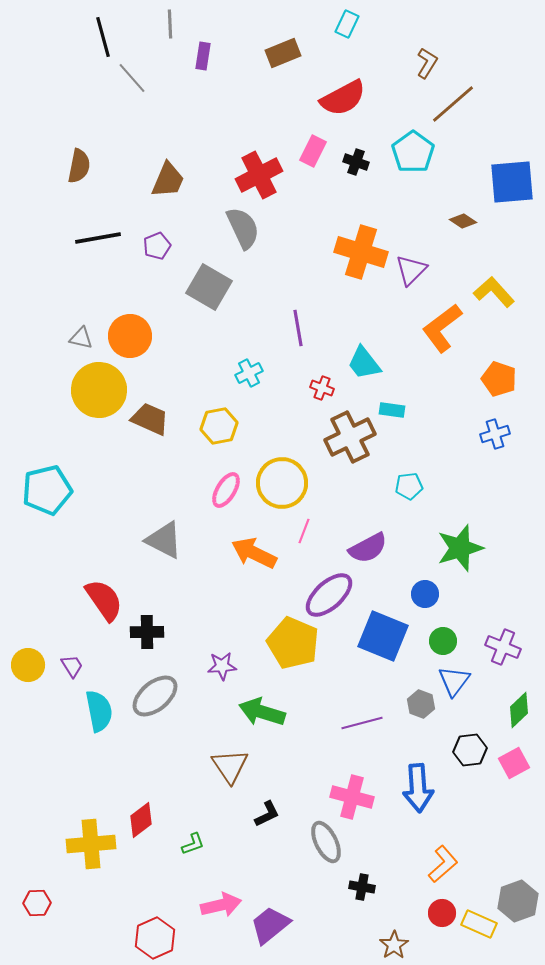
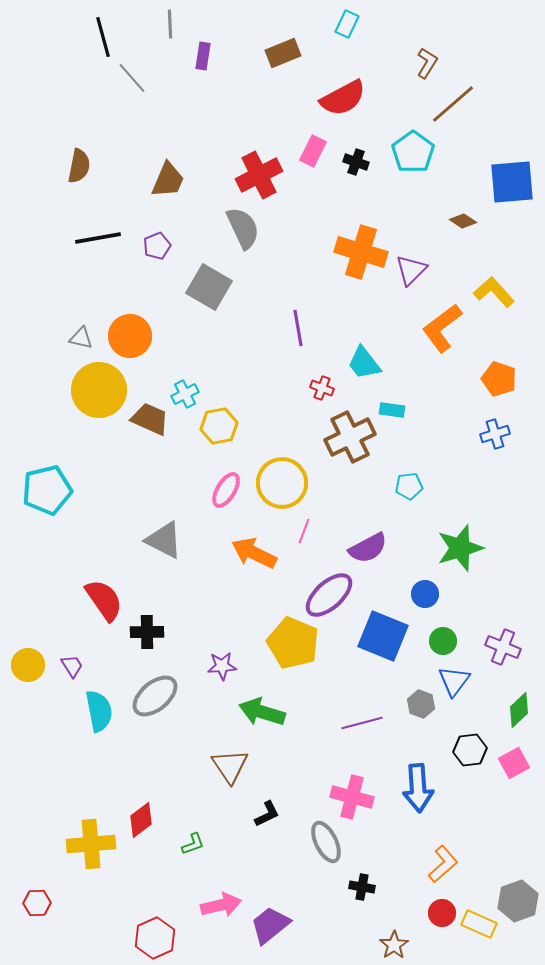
cyan cross at (249, 373): moved 64 px left, 21 px down
